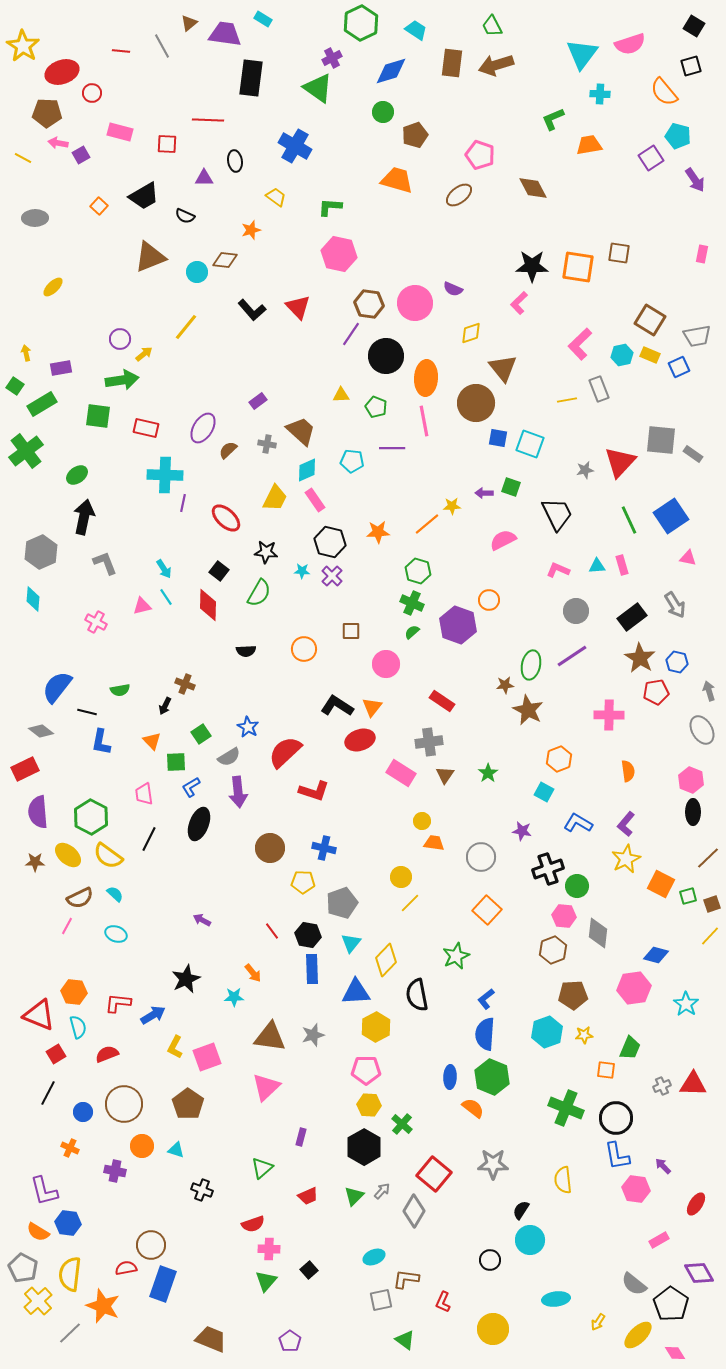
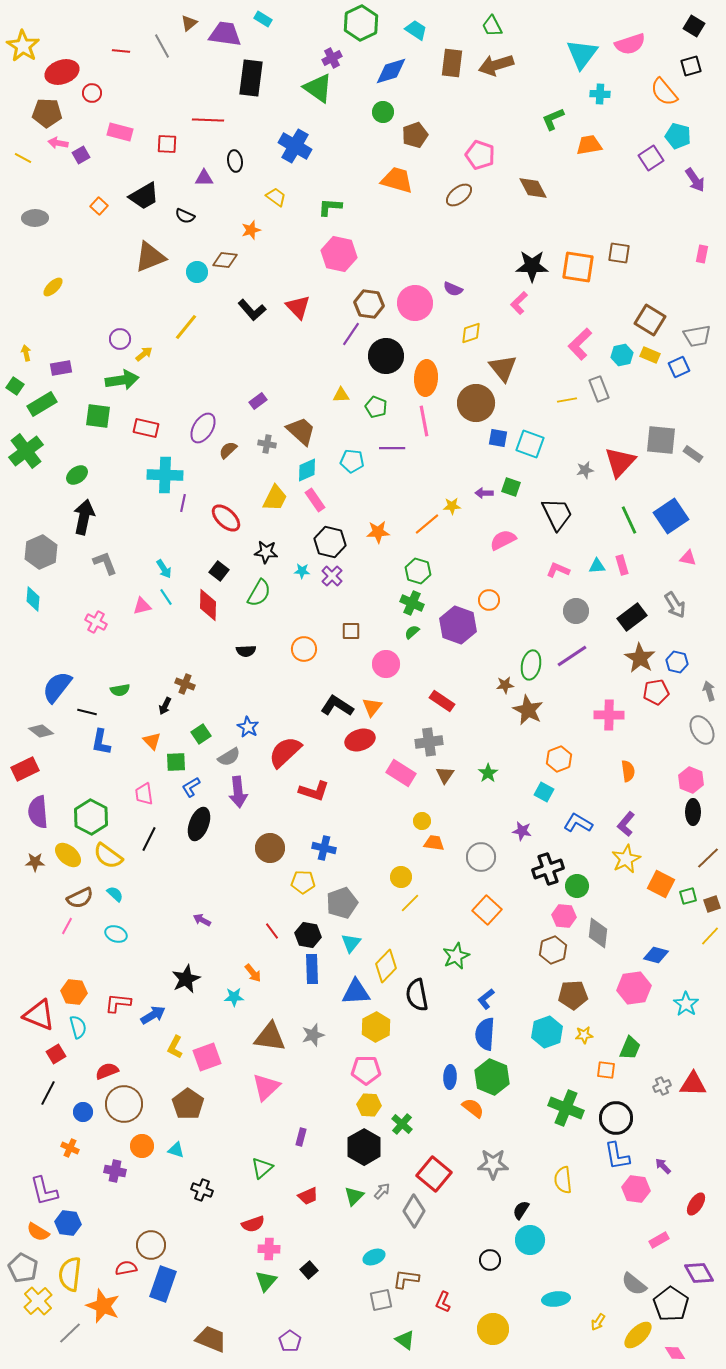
yellow diamond at (386, 960): moved 6 px down
red semicircle at (107, 1054): moved 17 px down
